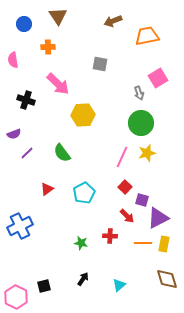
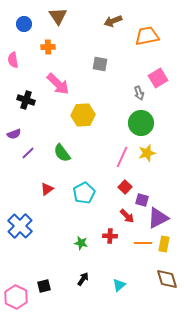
purple line: moved 1 px right
blue cross: rotated 20 degrees counterclockwise
